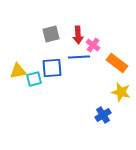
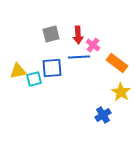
yellow star: rotated 18 degrees clockwise
